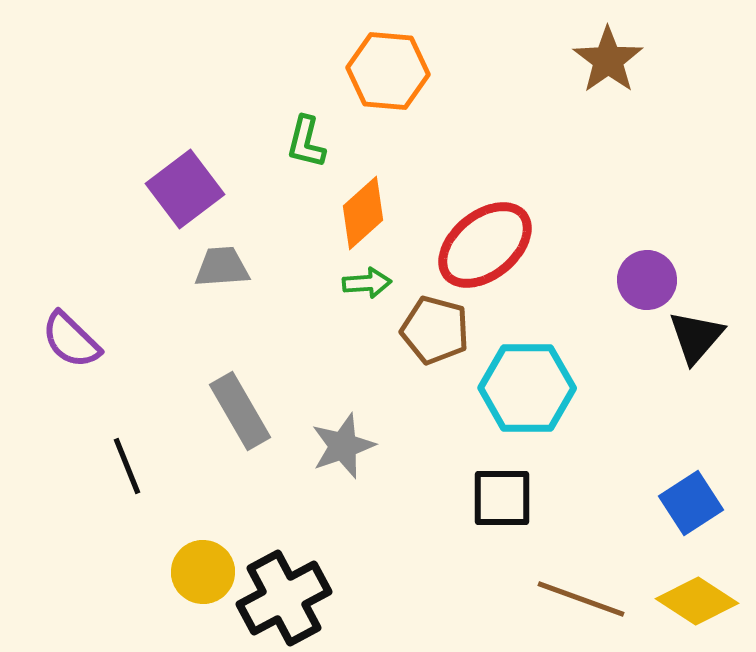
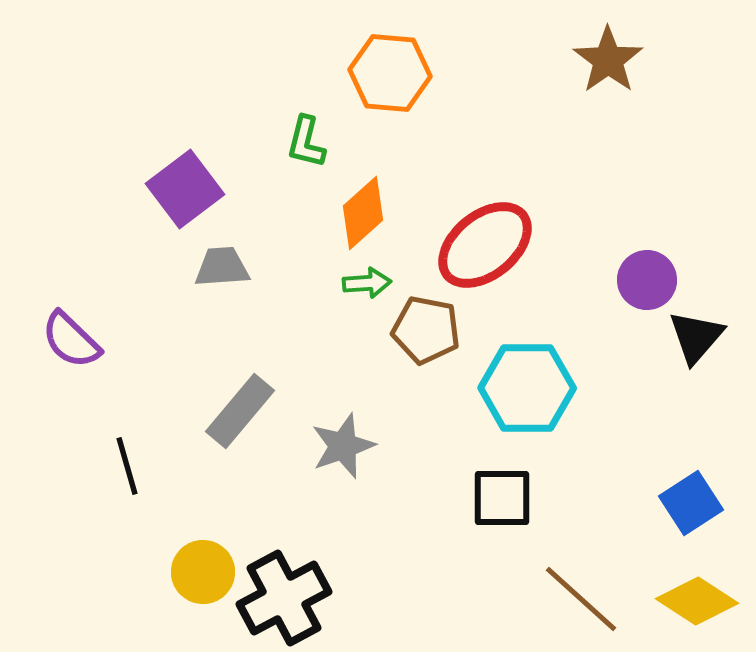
orange hexagon: moved 2 px right, 2 px down
brown pentagon: moved 9 px left; rotated 4 degrees counterclockwise
gray rectangle: rotated 70 degrees clockwise
black line: rotated 6 degrees clockwise
brown line: rotated 22 degrees clockwise
